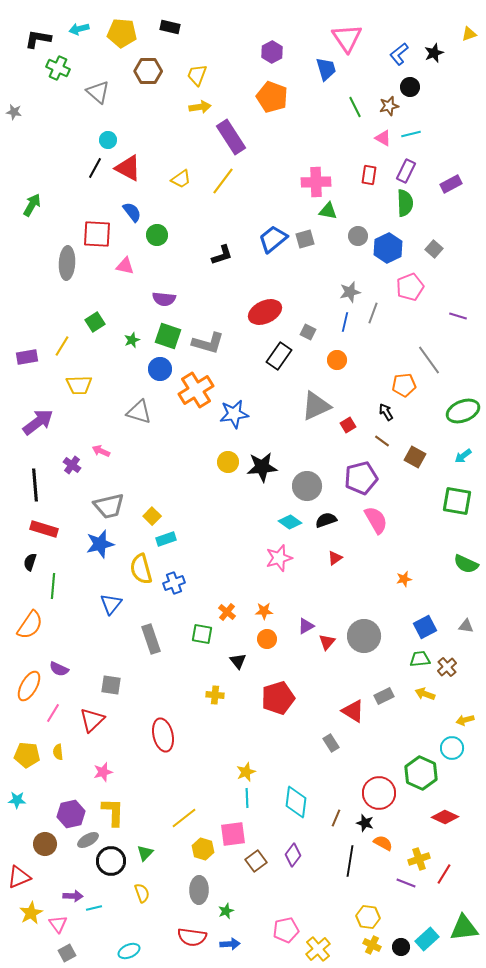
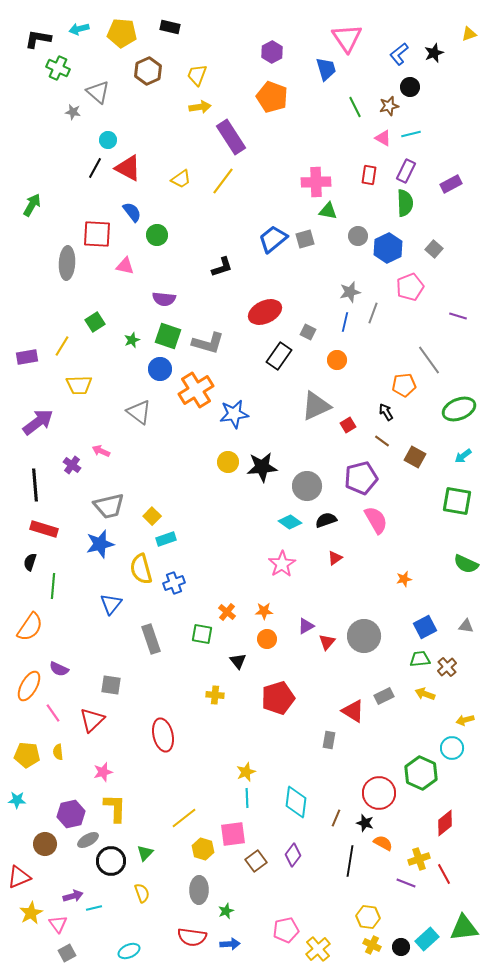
brown hexagon at (148, 71): rotated 24 degrees counterclockwise
gray star at (14, 112): moved 59 px right
black L-shape at (222, 255): moved 12 px down
green ellipse at (463, 411): moved 4 px left, 2 px up
gray triangle at (139, 412): rotated 20 degrees clockwise
pink star at (279, 558): moved 3 px right, 6 px down; rotated 16 degrees counterclockwise
orange semicircle at (30, 625): moved 2 px down
pink line at (53, 713): rotated 66 degrees counterclockwise
gray rectangle at (331, 743): moved 2 px left, 3 px up; rotated 42 degrees clockwise
yellow L-shape at (113, 812): moved 2 px right, 4 px up
red diamond at (445, 817): moved 6 px down; rotated 64 degrees counterclockwise
red line at (444, 874): rotated 60 degrees counterclockwise
purple arrow at (73, 896): rotated 18 degrees counterclockwise
